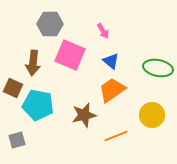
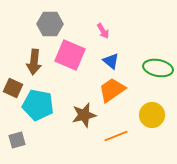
brown arrow: moved 1 px right, 1 px up
